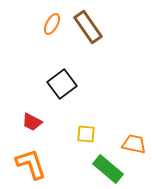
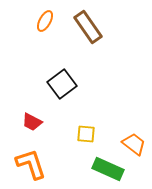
orange ellipse: moved 7 px left, 3 px up
orange trapezoid: rotated 25 degrees clockwise
green rectangle: rotated 16 degrees counterclockwise
